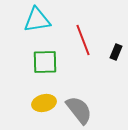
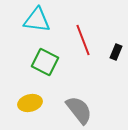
cyan triangle: rotated 16 degrees clockwise
green square: rotated 28 degrees clockwise
yellow ellipse: moved 14 px left
